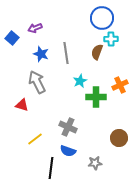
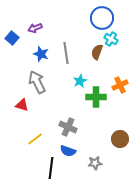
cyan cross: rotated 32 degrees clockwise
brown circle: moved 1 px right, 1 px down
